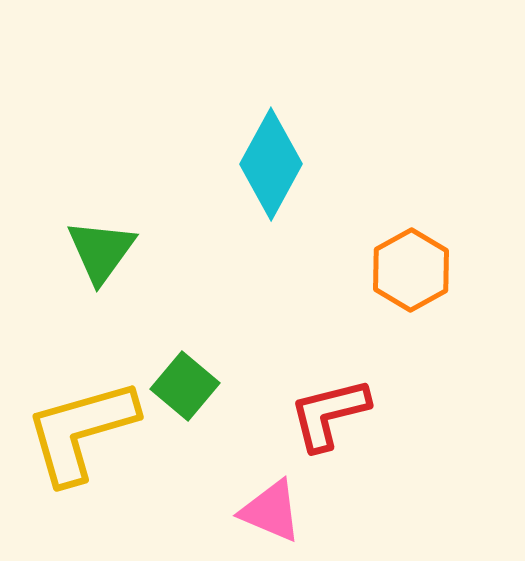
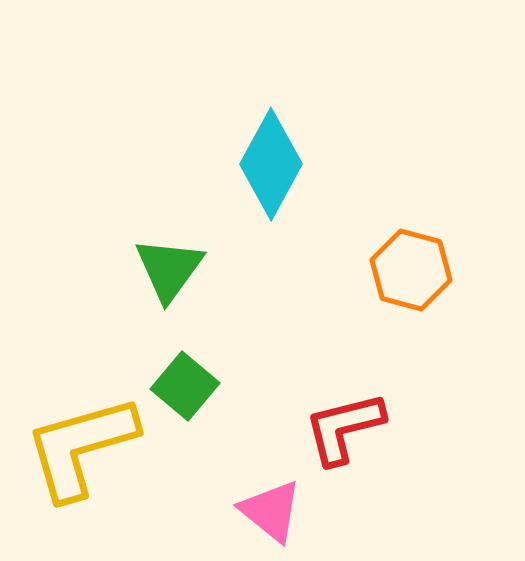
green triangle: moved 68 px right, 18 px down
orange hexagon: rotated 16 degrees counterclockwise
red L-shape: moved 15 px right, 14 px down
yellow L-shape: moved 16 px down
pink triangle: rotated 16 degrees clockwise
